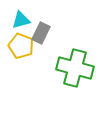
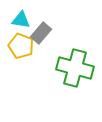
cyan triangle: rotated 24 degrees clockwise
gray rectangle: rotated 15 degrees clockwise
